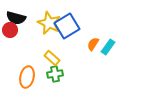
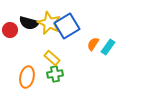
black semicircle: moved 13 px right, 5 px down
